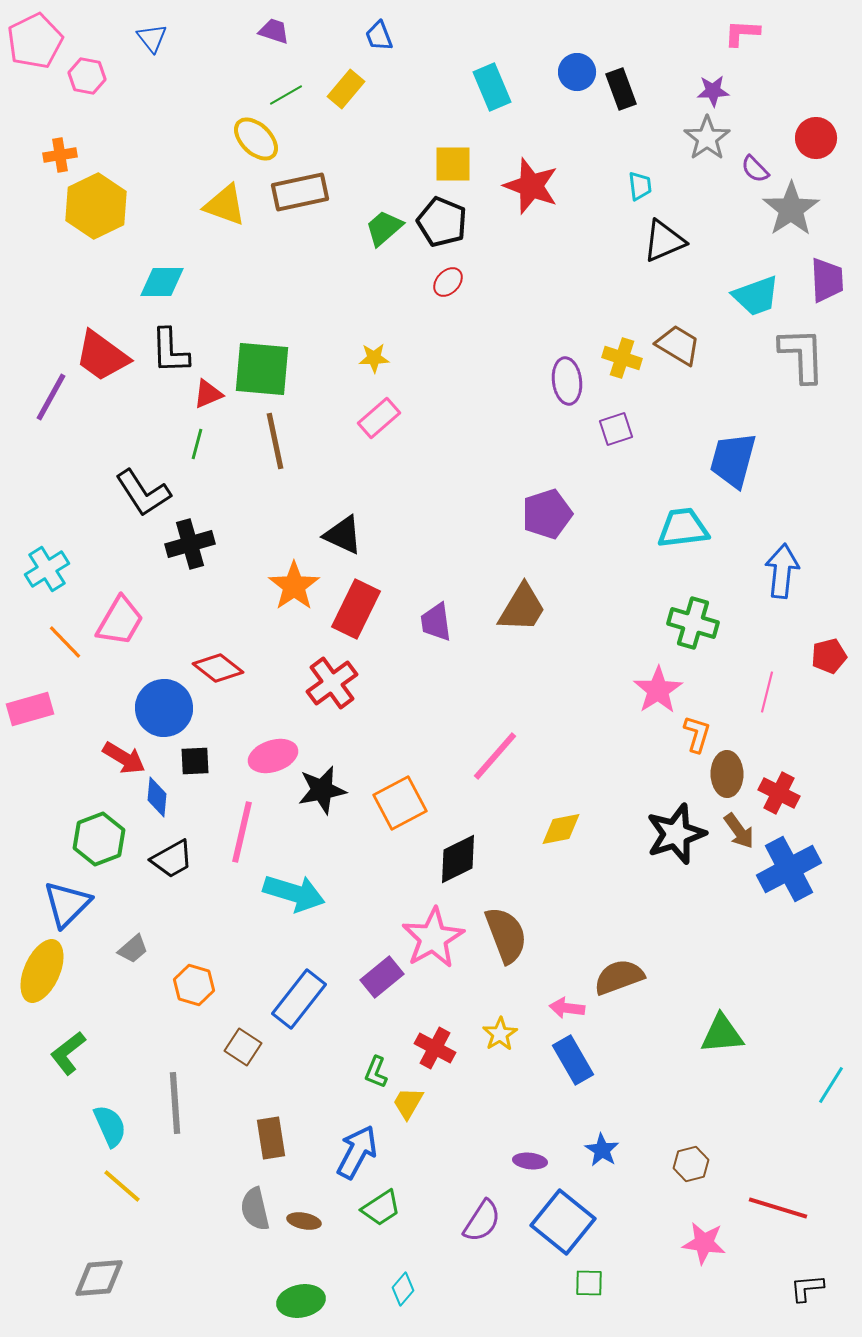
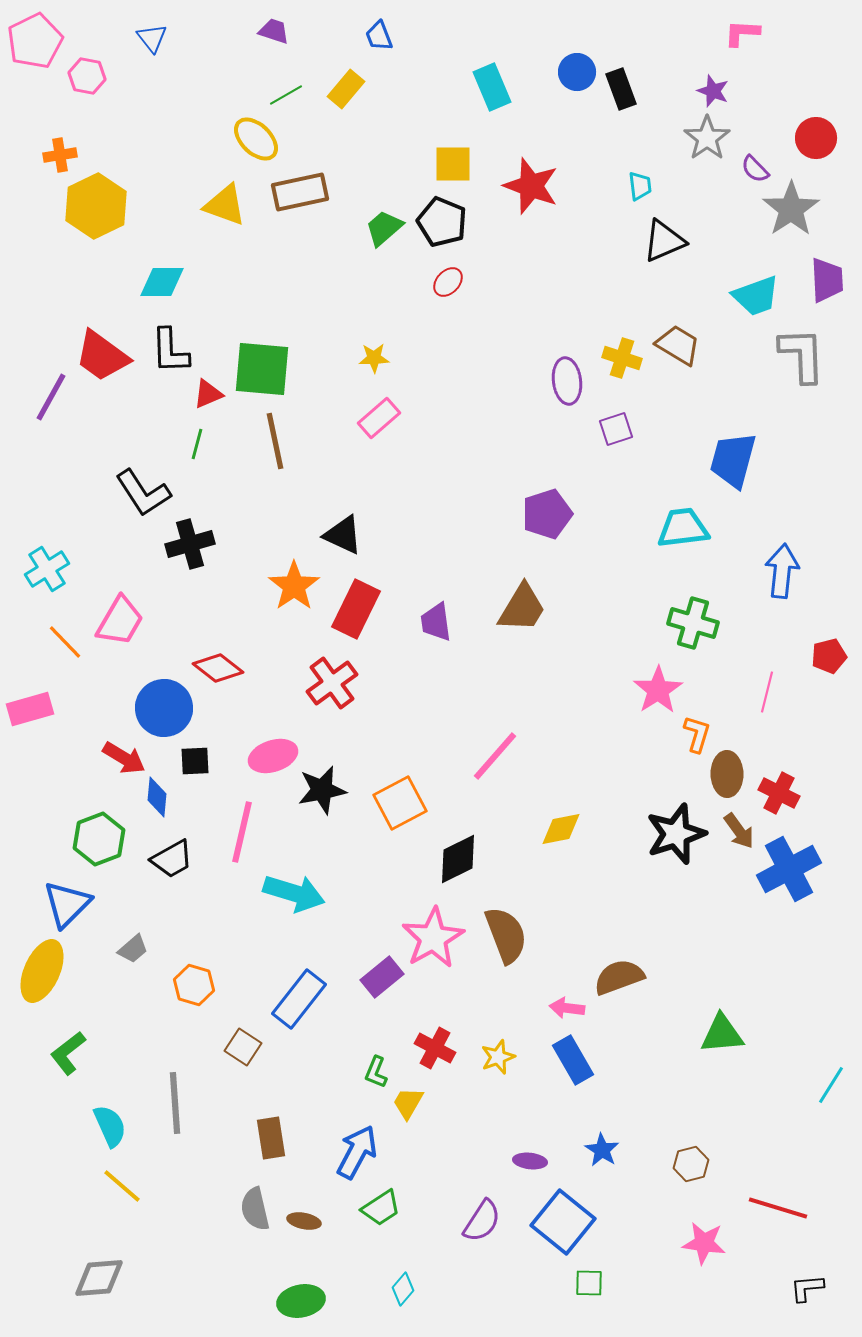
purple star at (713, 91): rotated 24 degrees clockwise
yellow star at (500, 1034): moved 2 px left, 23 px down; rotated 12 degrees clockwise
